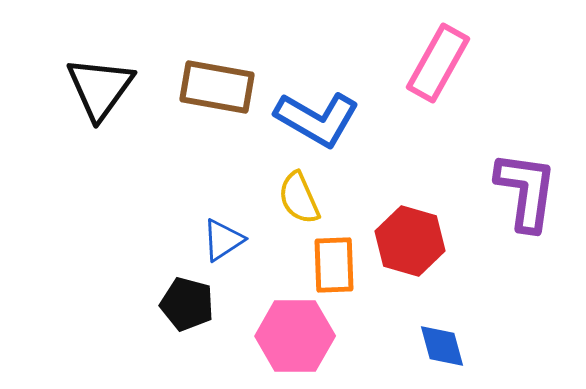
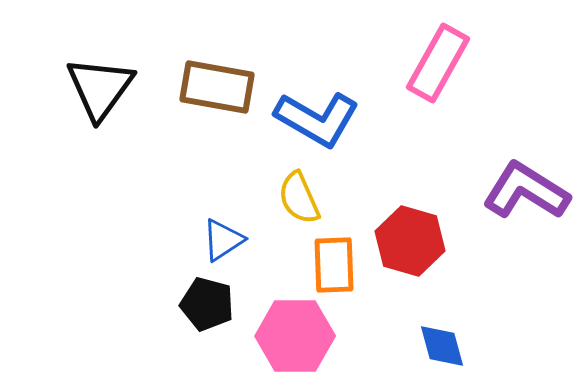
purple L-shape: rotated 66 degrees counterclockwise
black pentagon: moved 20 px right
